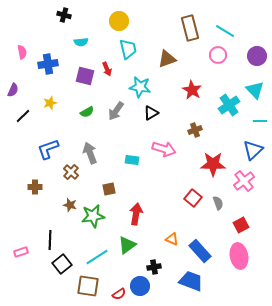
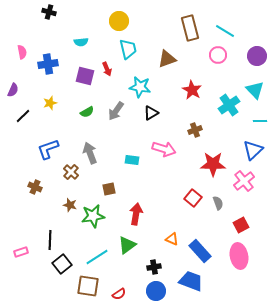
black cross at (64, 15): moved 15 px left, 3 px up
brown cross at (35, 187): rotated 24 degrees clockwise
blue circle at (140, 286): moved 16 px right, 5 px down
